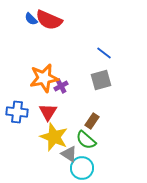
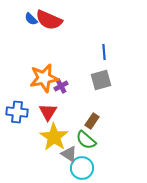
blue line: moved 1 px up; rotated 49 degrees clockwise
yellow star: rotated 12 degrees clockwise
